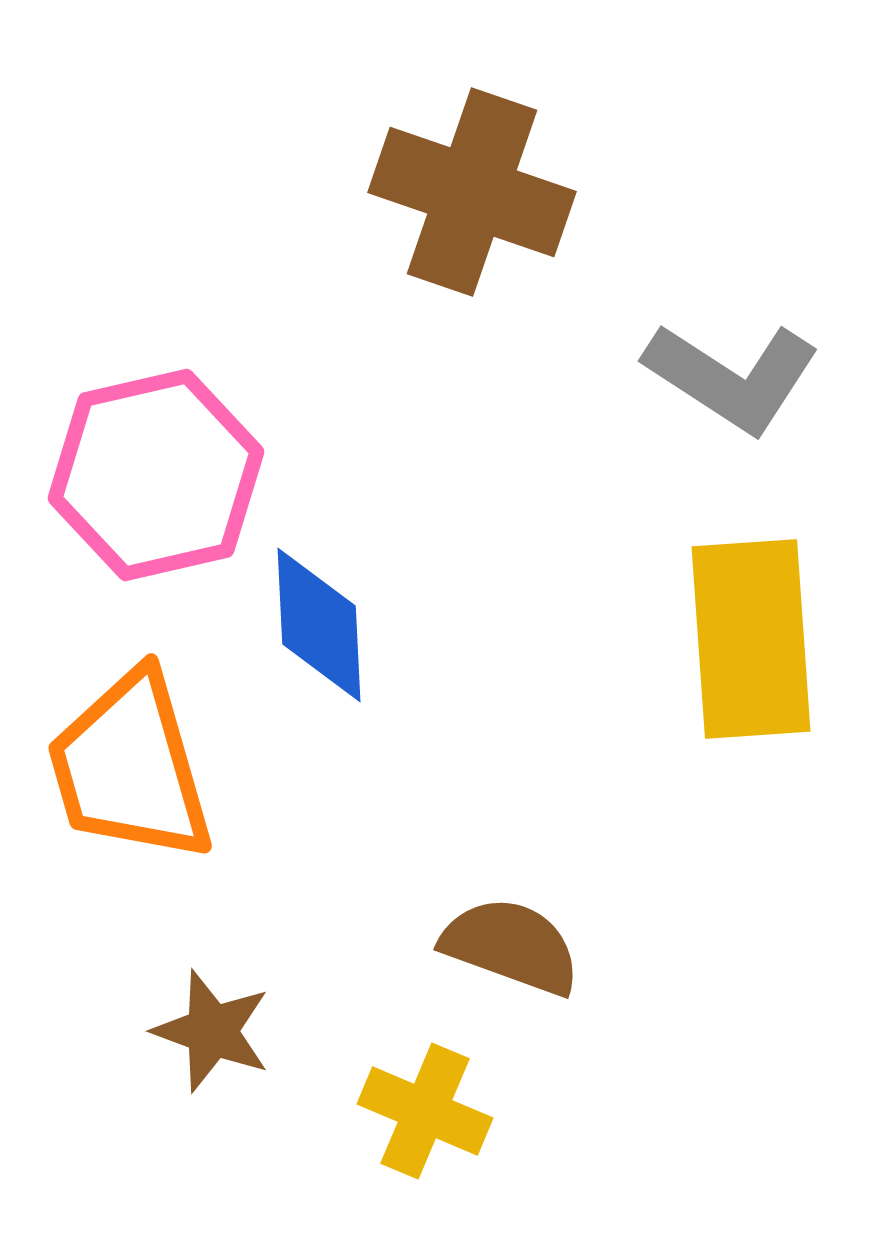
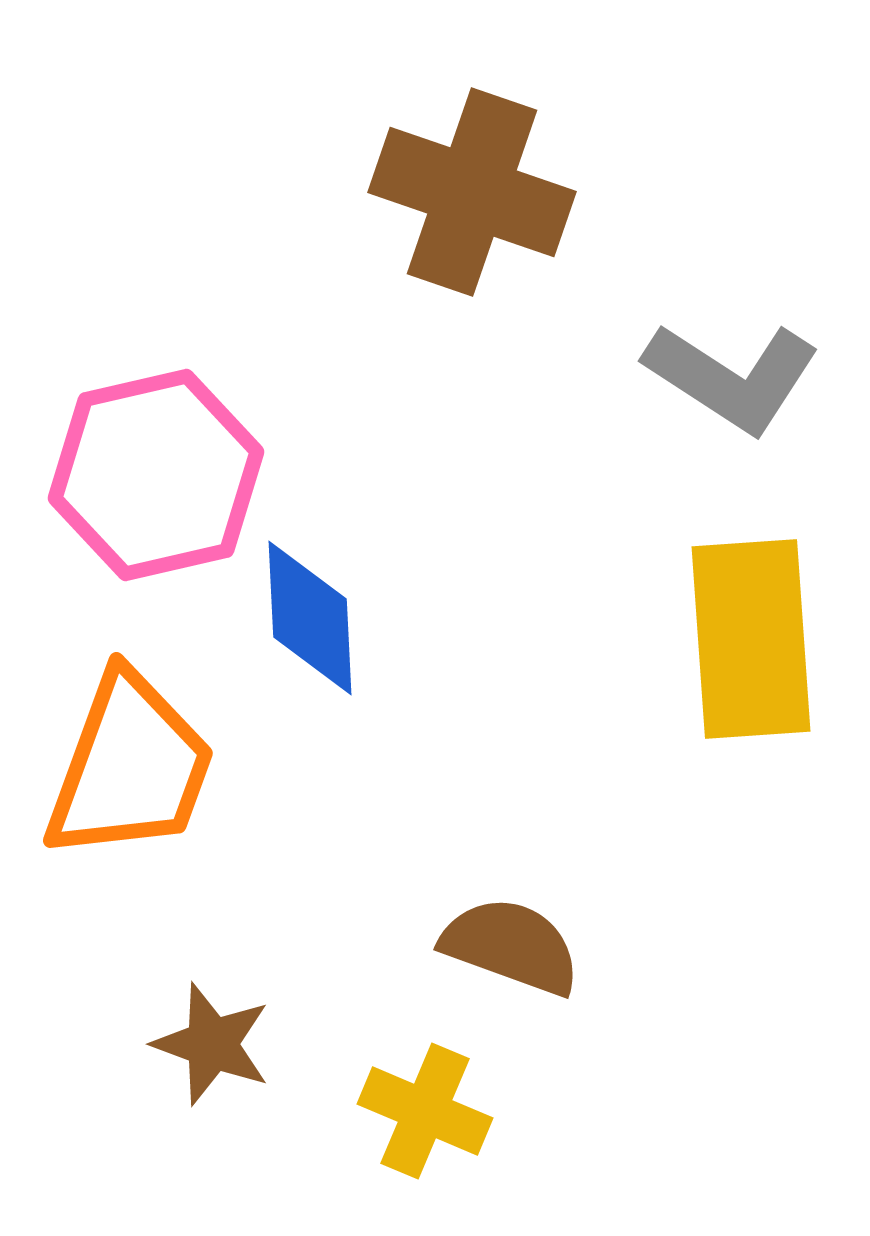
blue diamond: moved 9 px left, 7 px up
orange trapezoid: rotated 144 degrees counterclockwise
brown star: moved 13 px down
